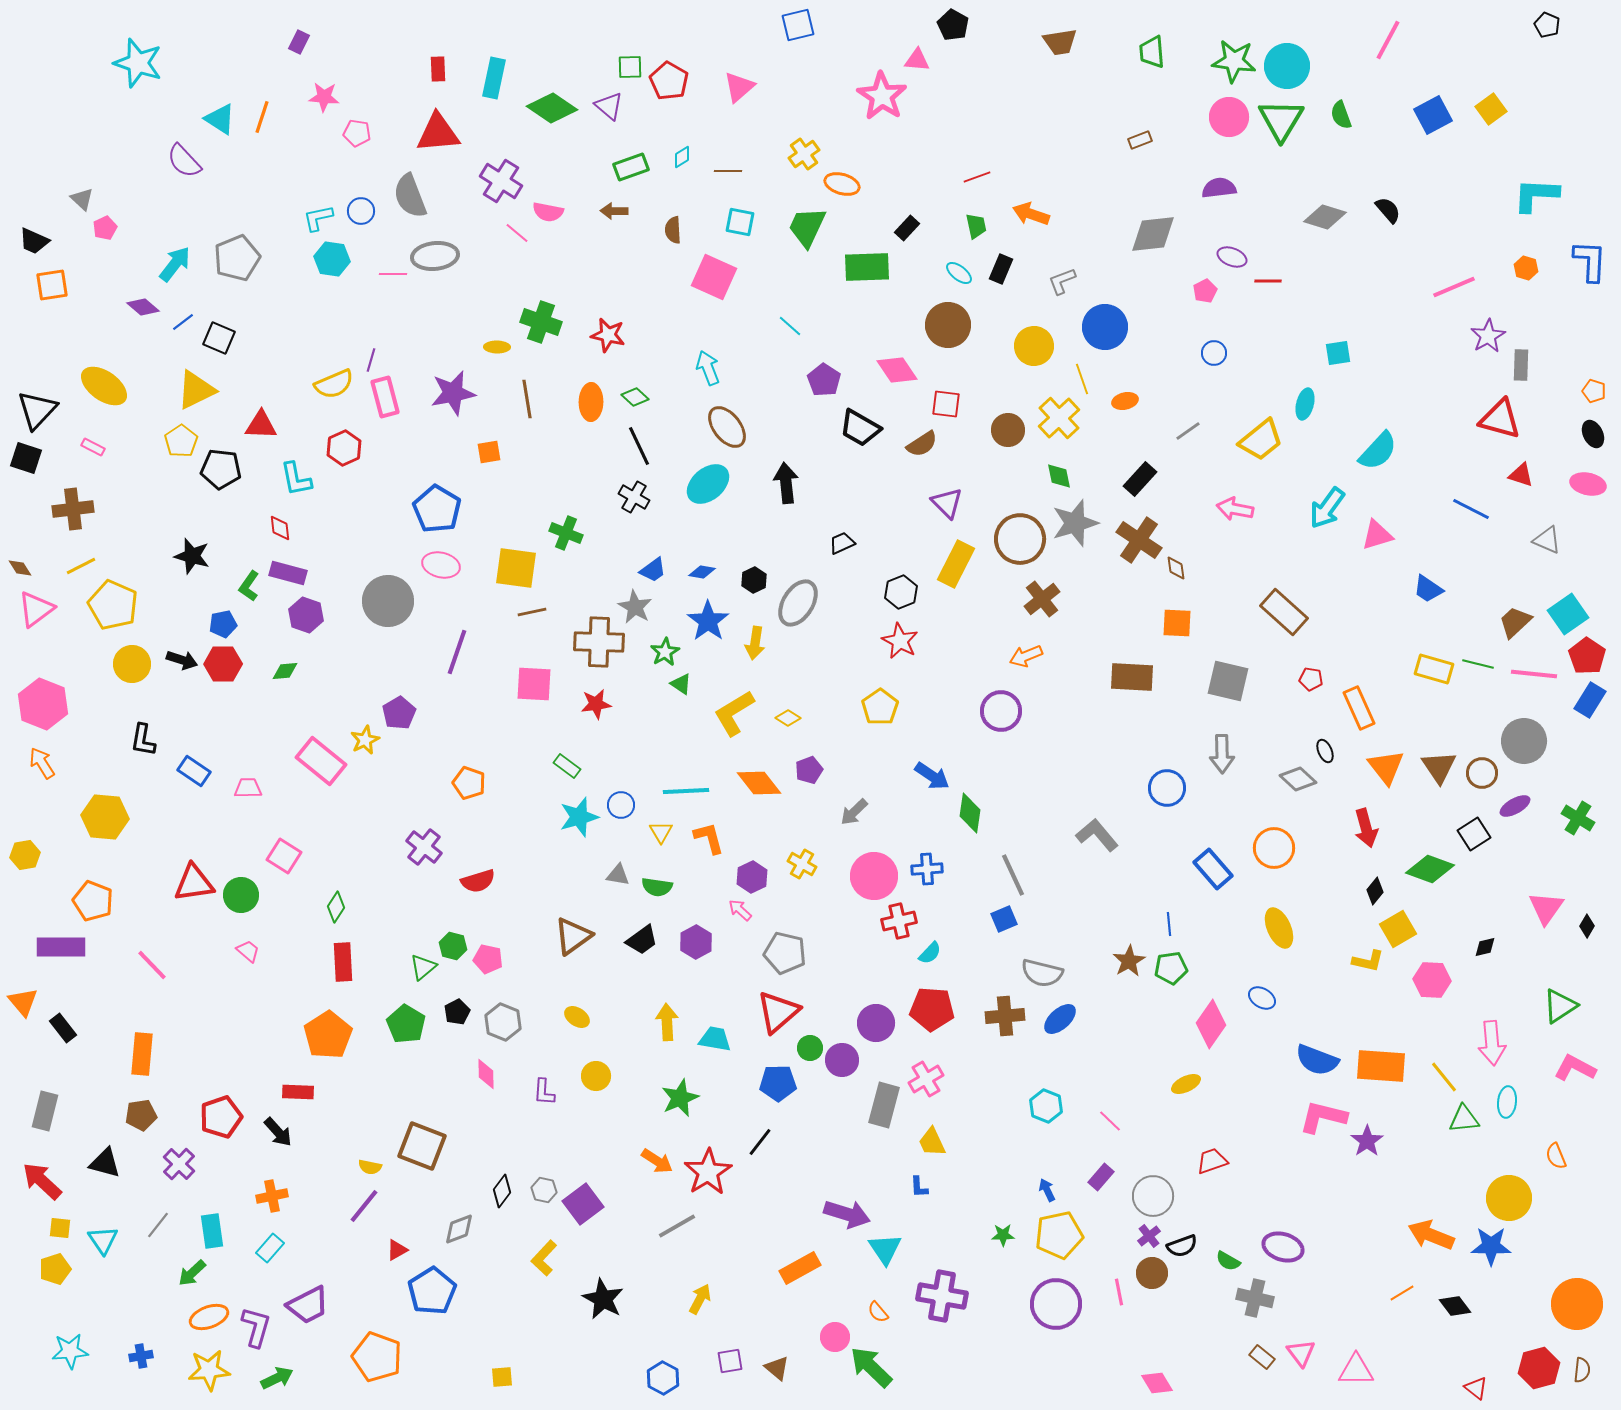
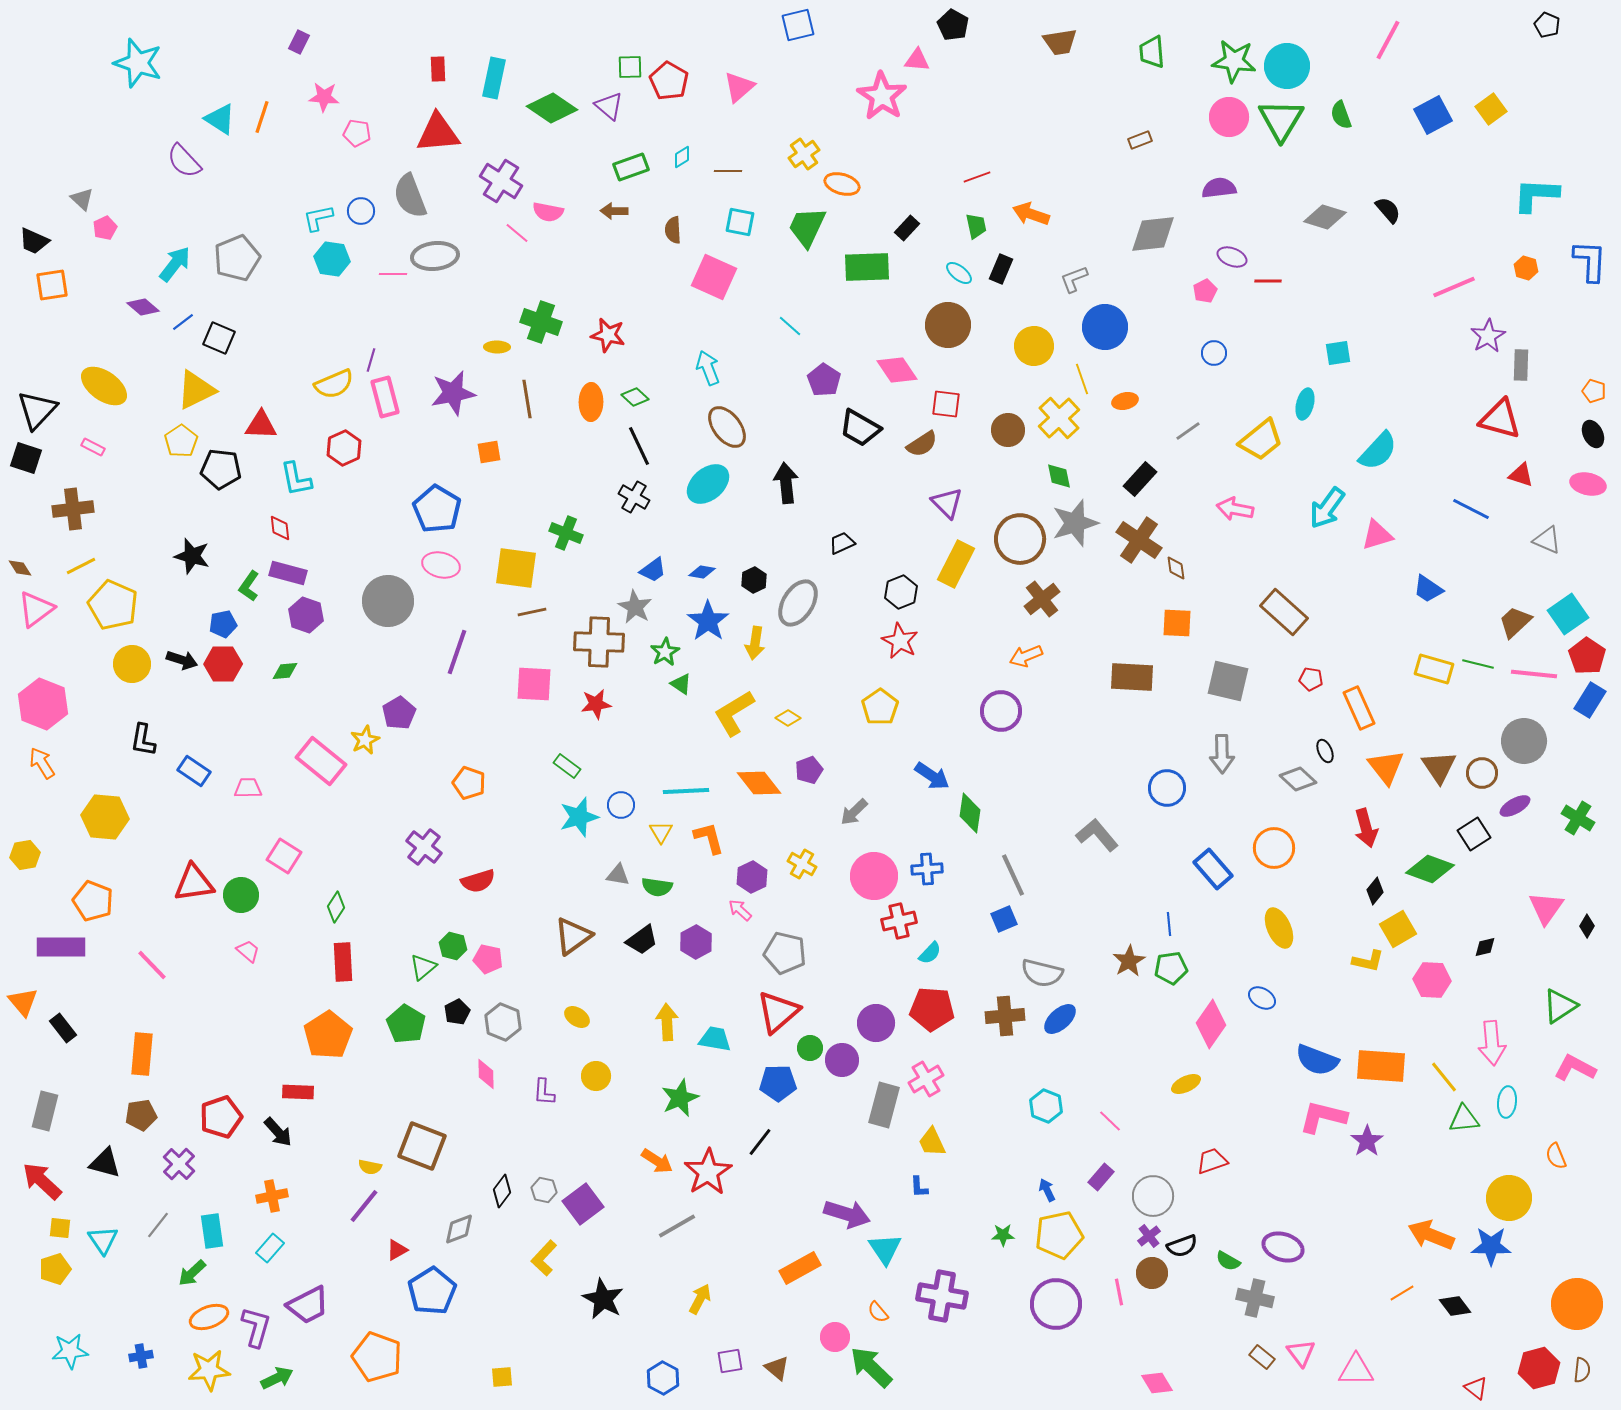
gray L-shape at (1062, 281): moved 12 px right, 2 px up
